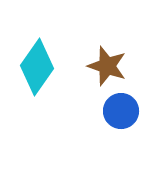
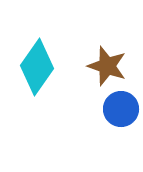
blue circle: moved 2 px up
